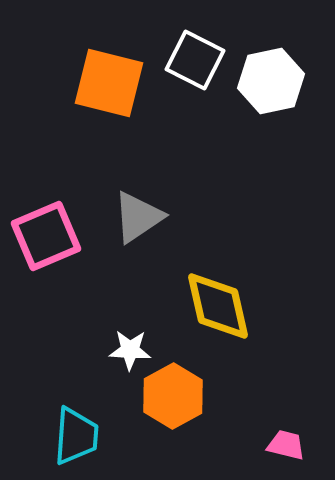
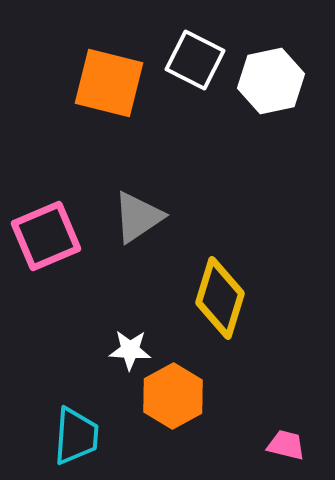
yellow diamond: moved 2 px right, 8 px up; rotated 30 degrees clockwise
